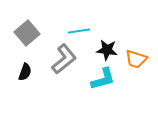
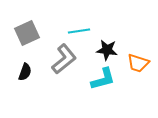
gray square: rotated 15 degrees clockwise
orange trapezoid: moved 2 px right, 4 px down
